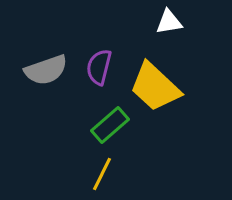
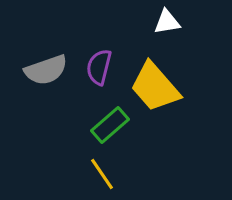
white triangle: moved 2 px left
yellow trapezoid: rotated 6 degrees clockwise
yellow line: rotated 60 degrees counterclockwise
